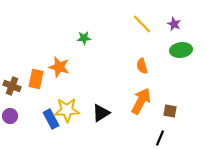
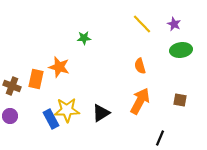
orange semicircle: moved 2 px left
orange arrow: moved 1 px left
brown square: moved 10 px right, 11 px up
